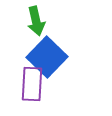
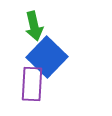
green arrow: moved 2 px left, 5 px down
